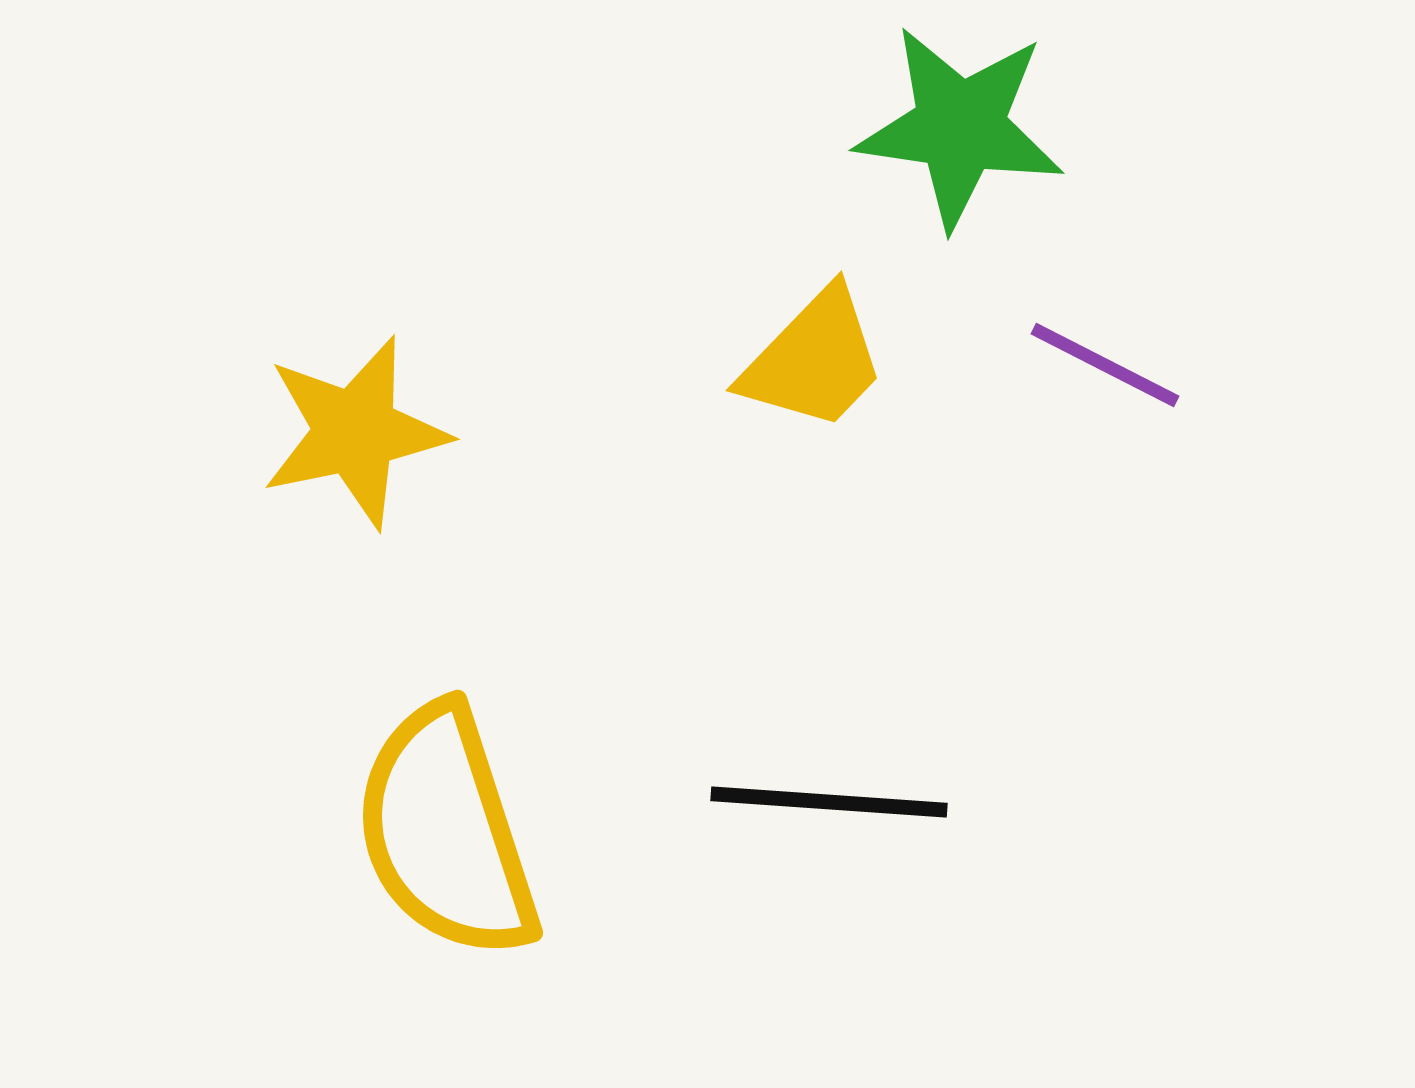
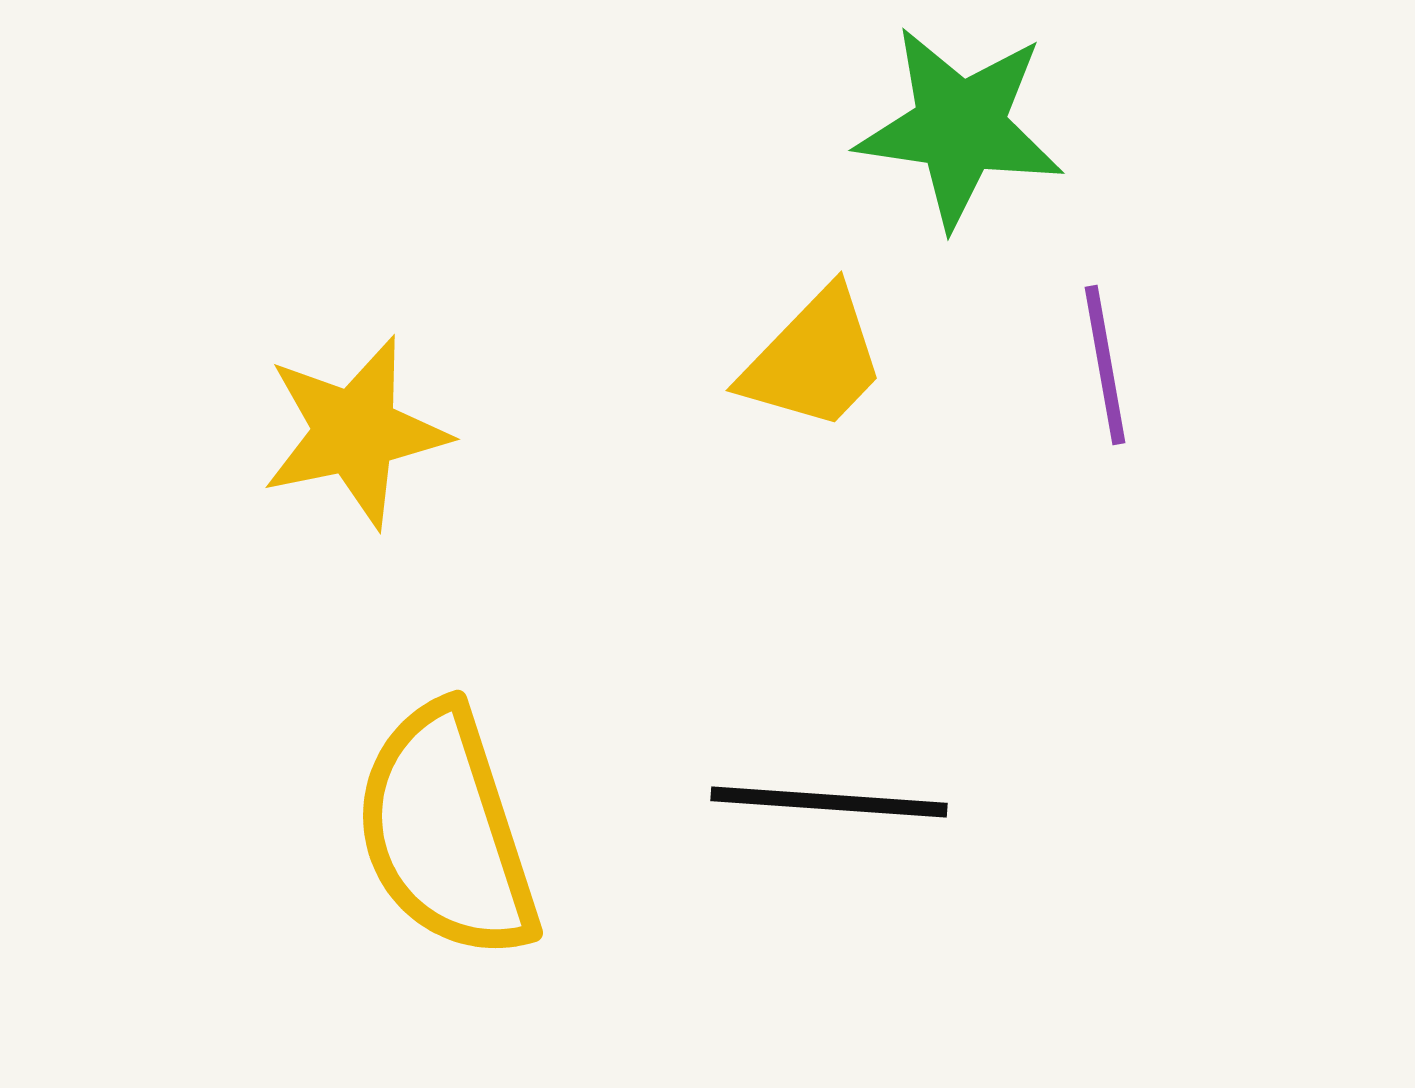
purple line: rotated 53 degrees clockwise
